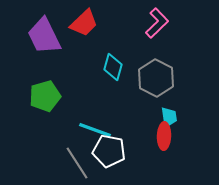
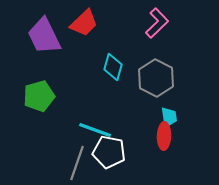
green pentagon: moved 6 px left
white pentagon: moved 1 px down
gray line: rotated 52 degrees clockwise
